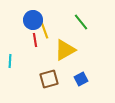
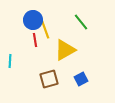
yellow line: moved 1 px right
